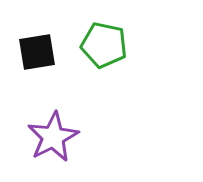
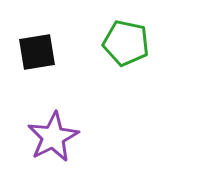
green pentagon: moved 22 px right, 2 px up
